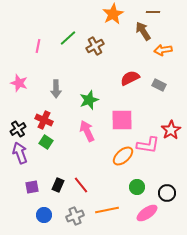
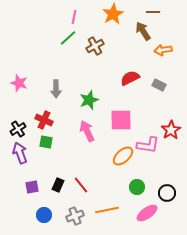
pink line: moved 36 px right, 29 px up
pink square: moved 1 px left
green square: rotated 24 degrees counterclockwise
